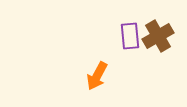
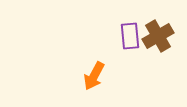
orange arrow: moved 3 px left
